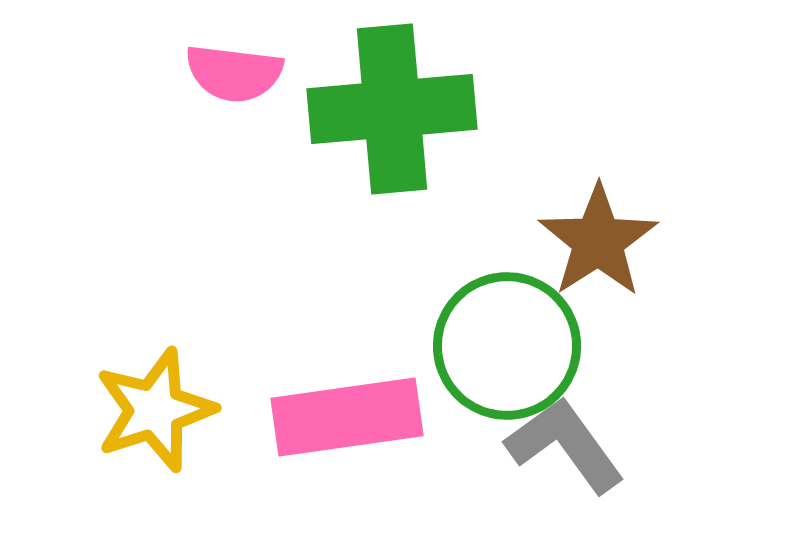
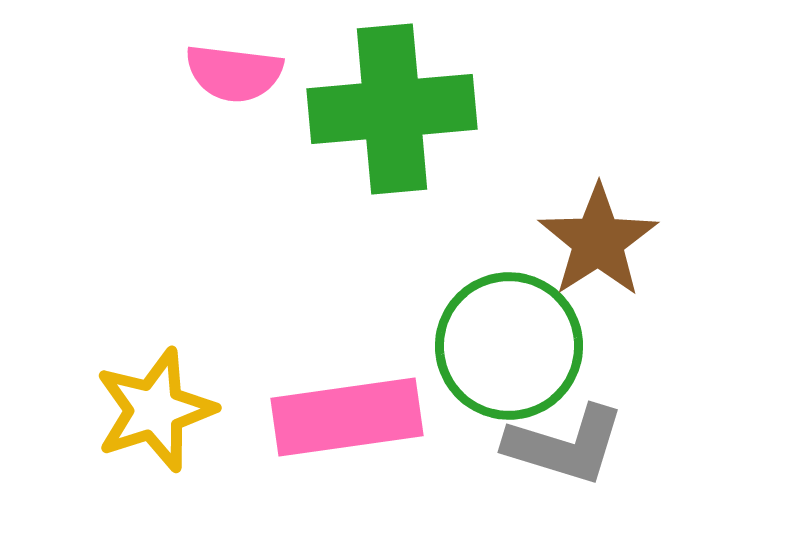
green circle: moved 2 px right
gray L-shape: rotated 143 degrees clockwise
